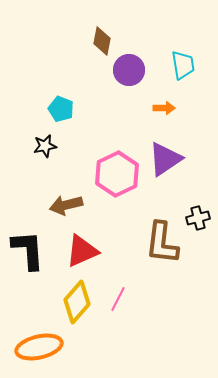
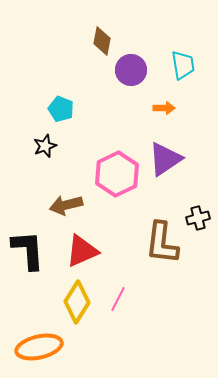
purple circle: moved 2 px right
black star: rotated 10 degrees counterclockwise
yellow diamond: rotated 9 degrees counterclockwise
